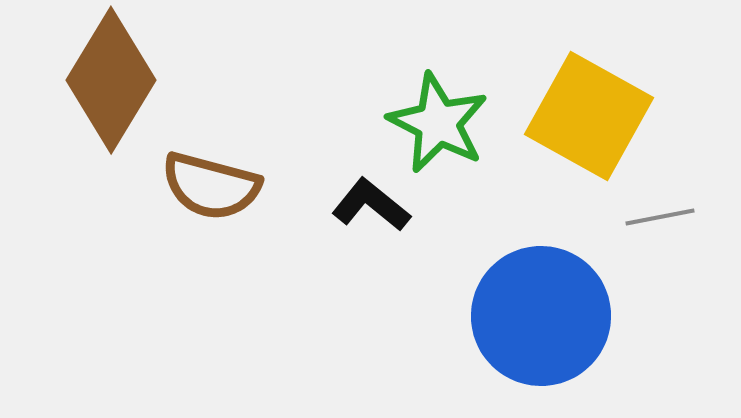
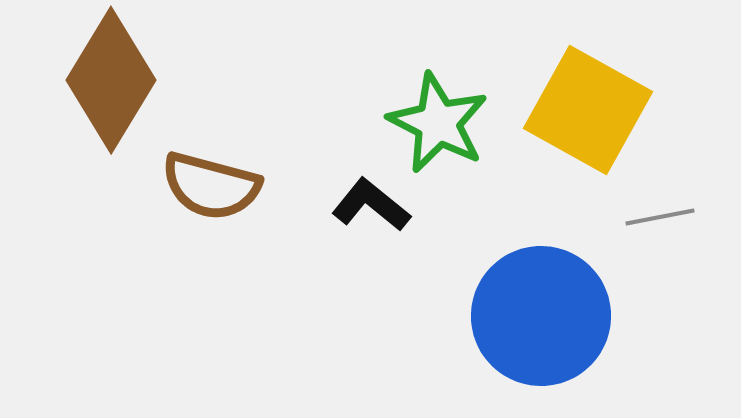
yellow square: moved 1 px left, 6 px up
